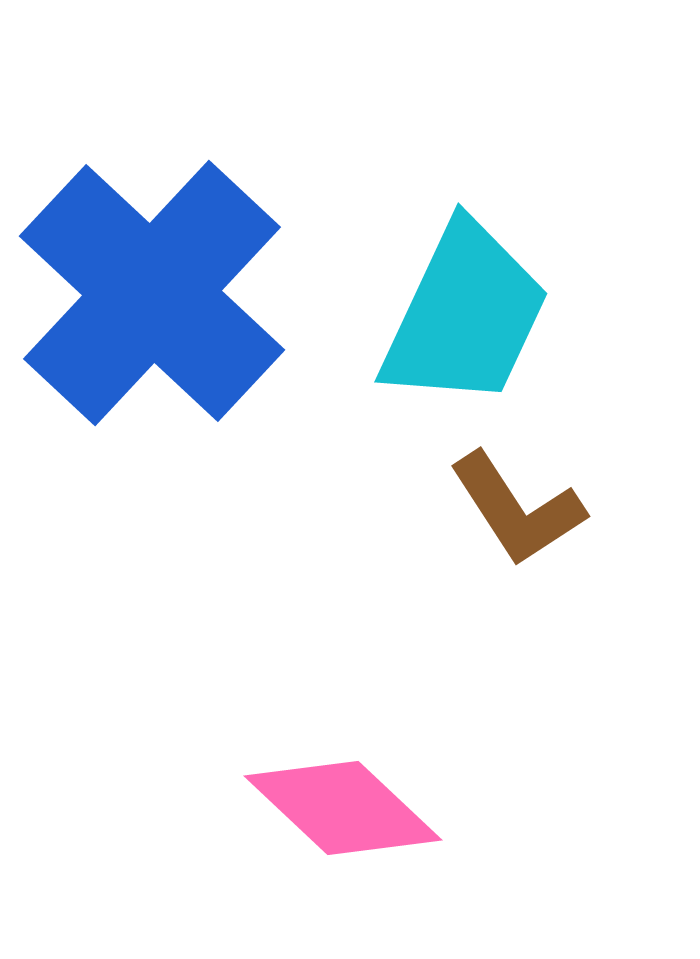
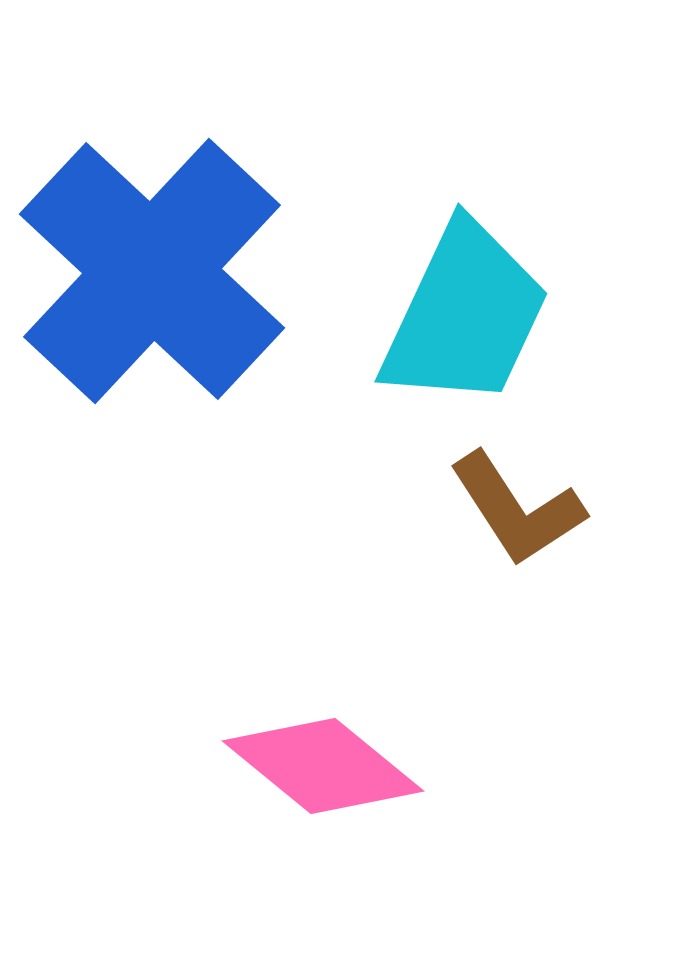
blue cross: moved 22 px up
pink diamond: moved 20 px left, 42 px up; rotated 4 degrees counterclockwise
